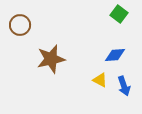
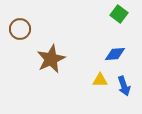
brown circle: moved 4 px down
blue diamond: moved 1 px up
brown star: rotated 12 degrees counterclockwise
yellow triangle: rotated 28 degrees counterclockwise
